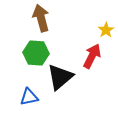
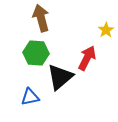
red arrow: moved 5 px left, 2 px down
blue triangle: moved 1 px right
